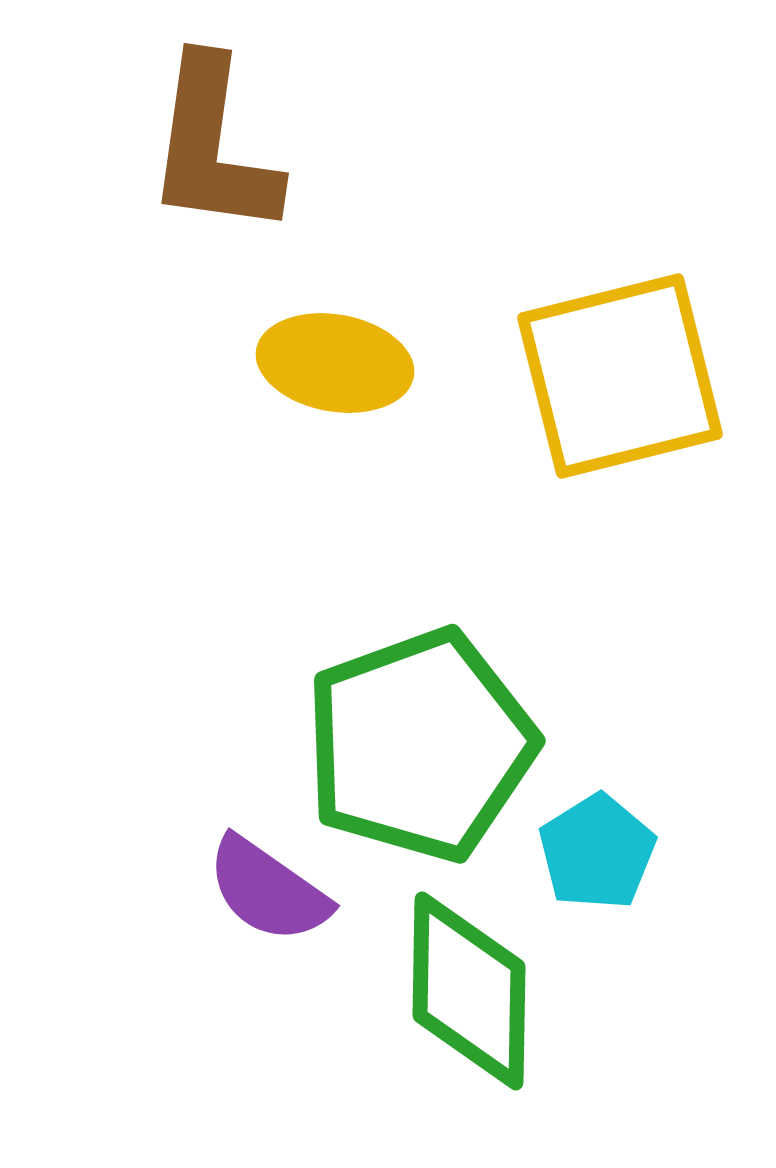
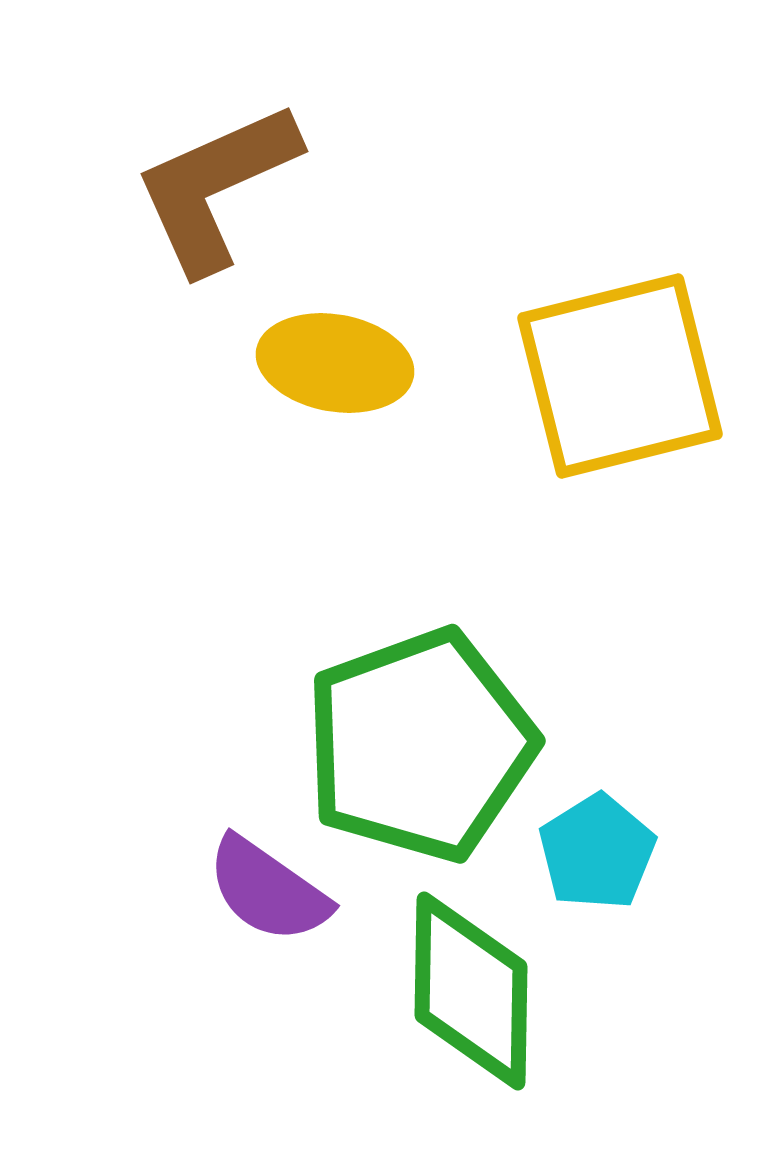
brown L-shape: moved 3 px right, 40 px down; rotated 58 degrees clockwise
green diamond: moved 2 px right
